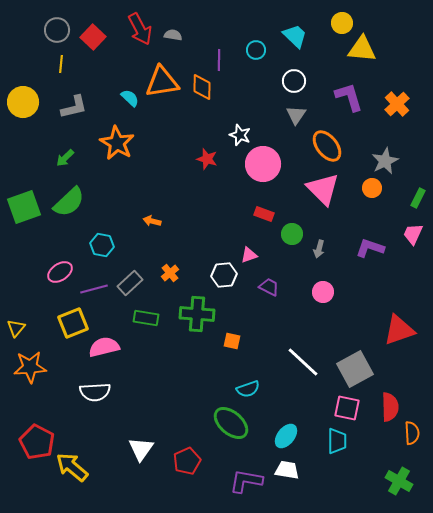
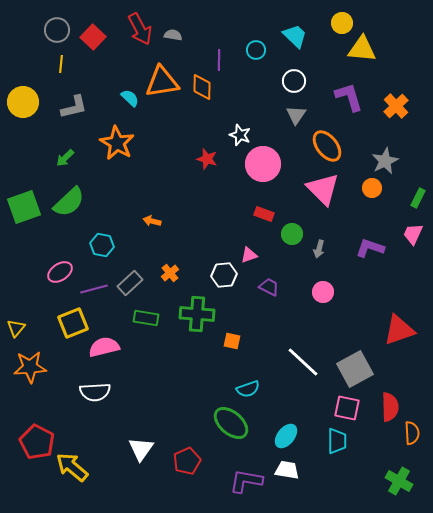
orange cross at (397, 104): moved 1 px left, 2 px down
